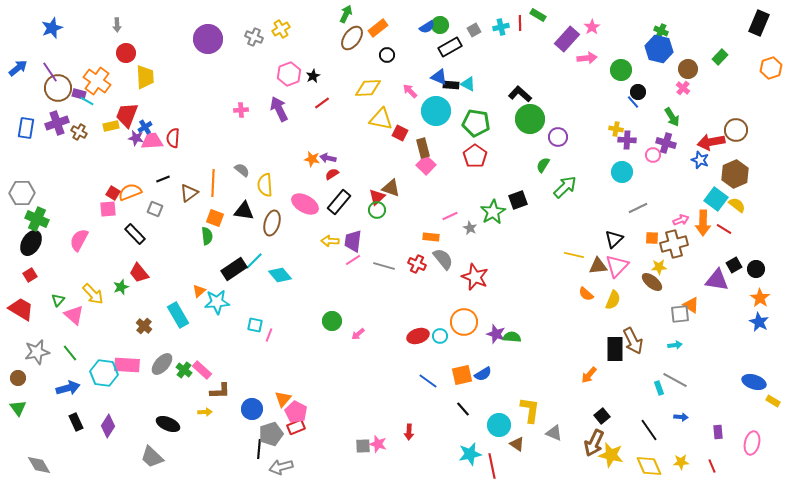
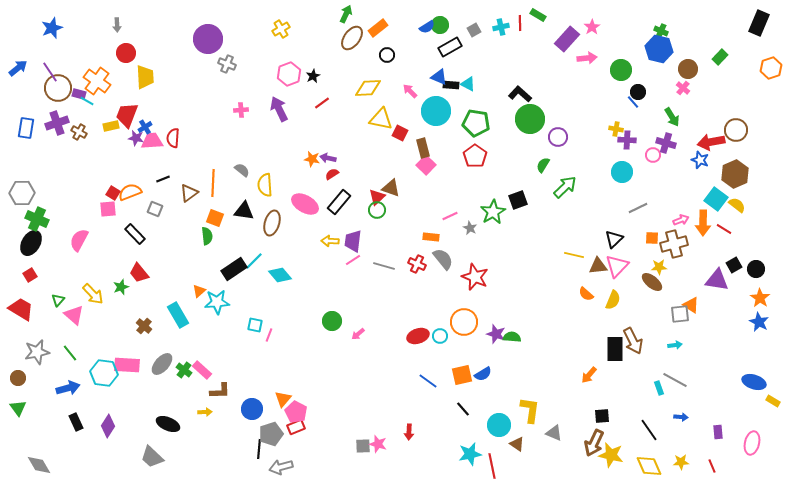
gray cross at (254, 37): moved 27 px left, 27 px down
black square at (602, 416): rotated 35 degrees clockwise
